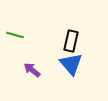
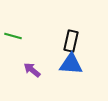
green line: moved 2 px left, 1 px down
blue triangle: rotated 45 degrees counterclockwise
